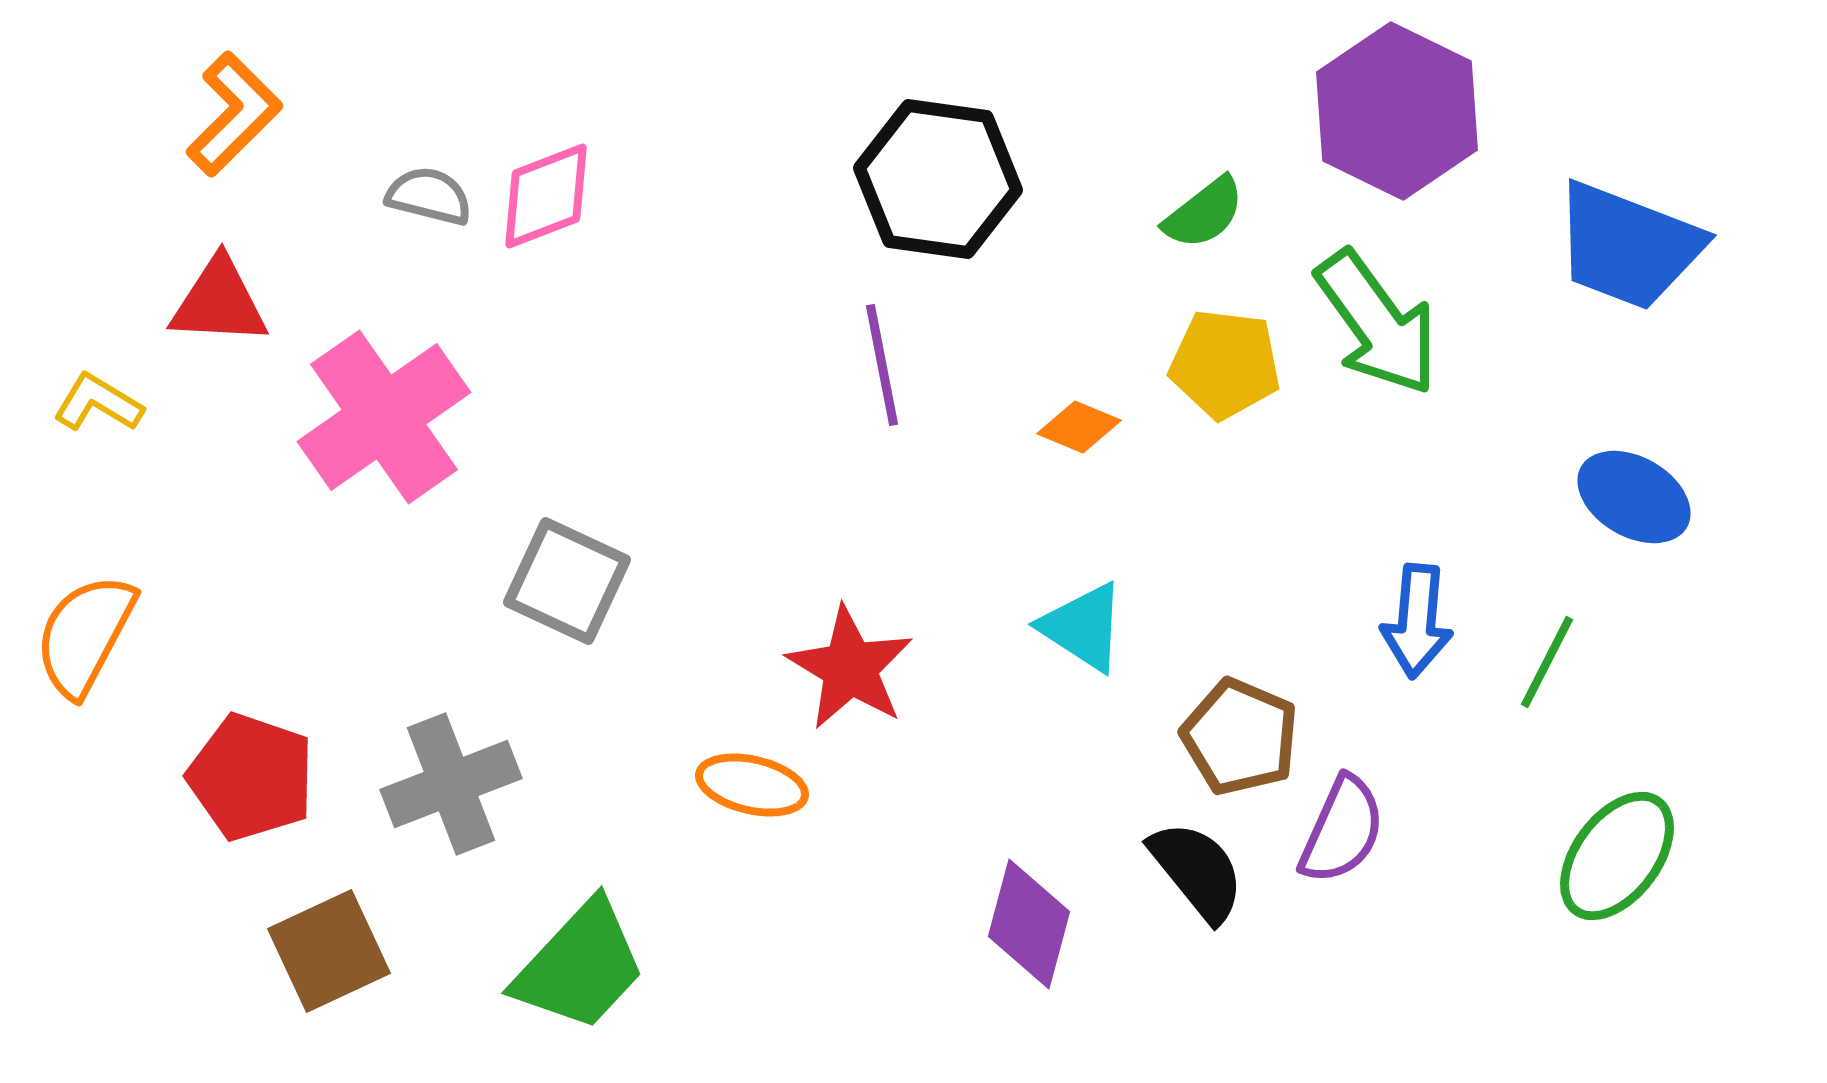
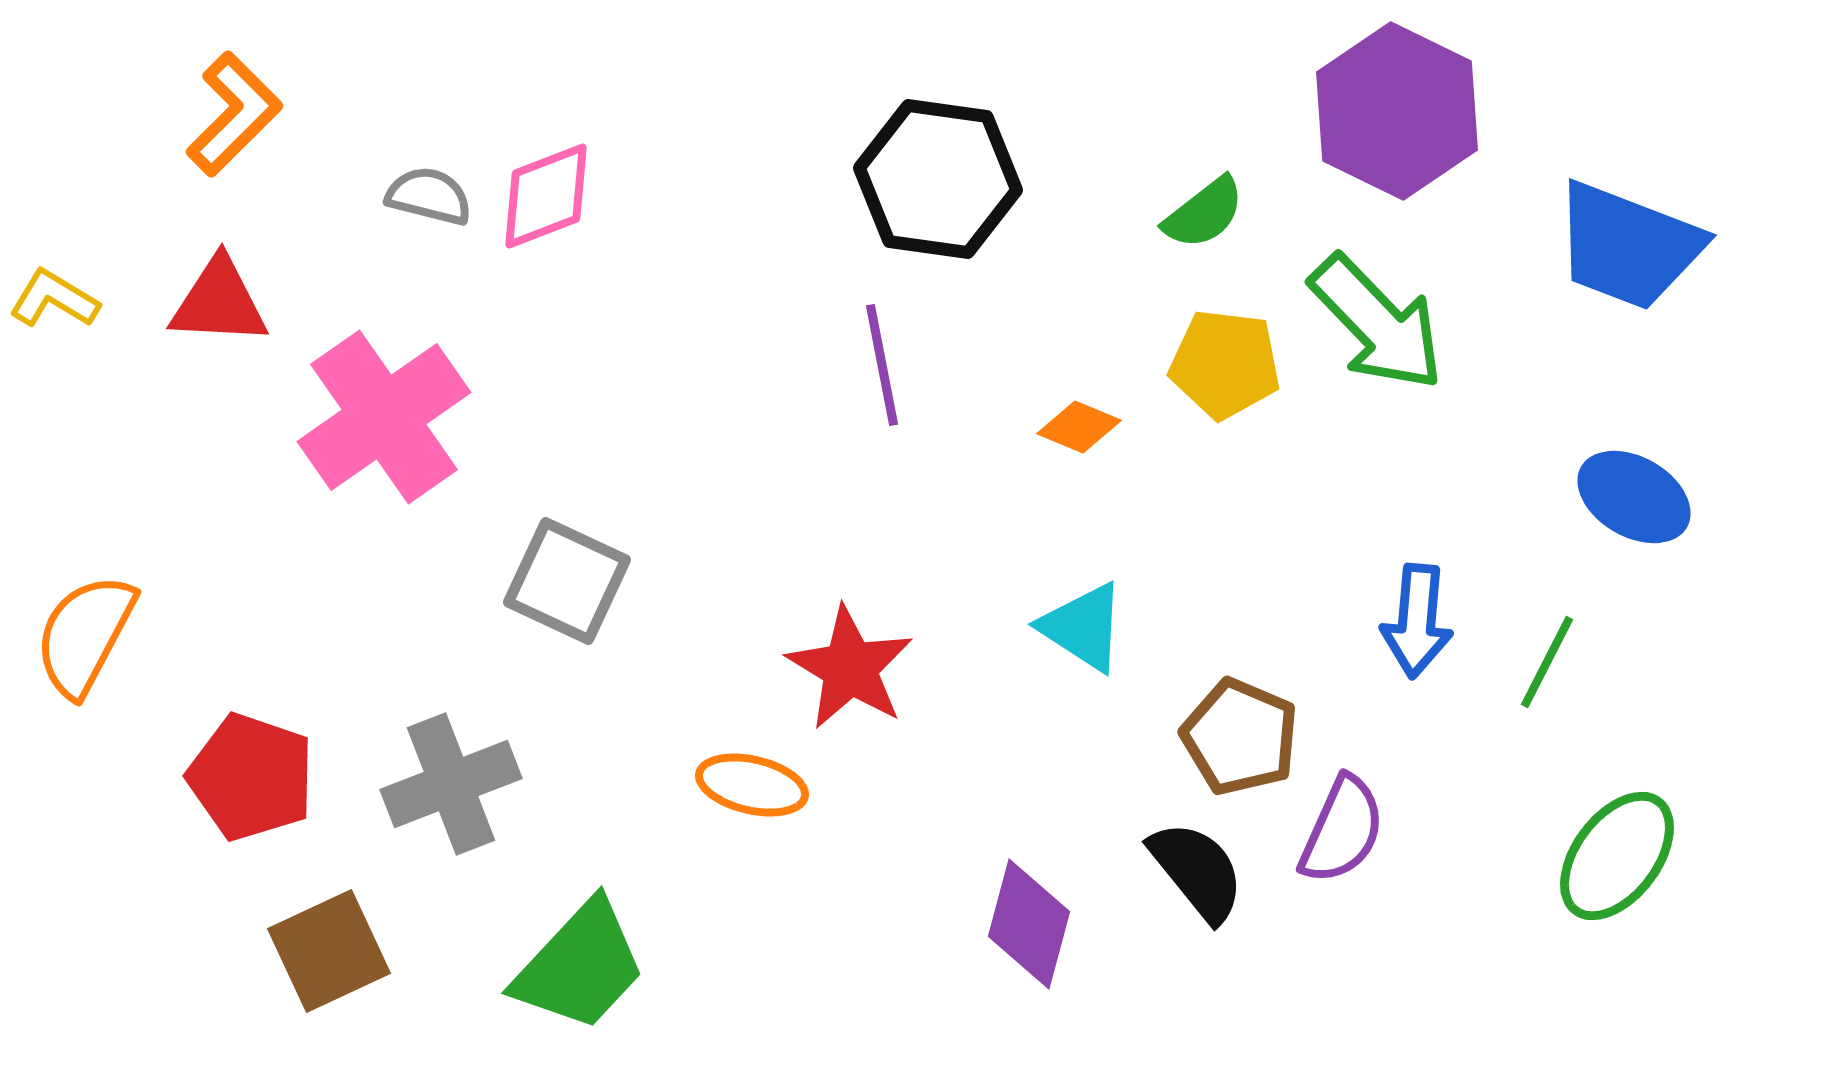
green arrow: rotated 8 degrees counterclockwise
yellow L-shape: moved 44 px left, 104 px up
